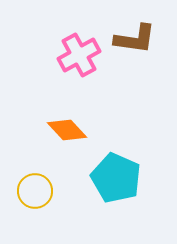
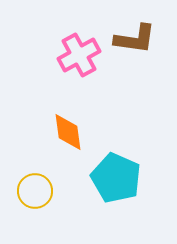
orange diamond: moved 1 px right, 2 px down; rotated 36 degrees clockwise
